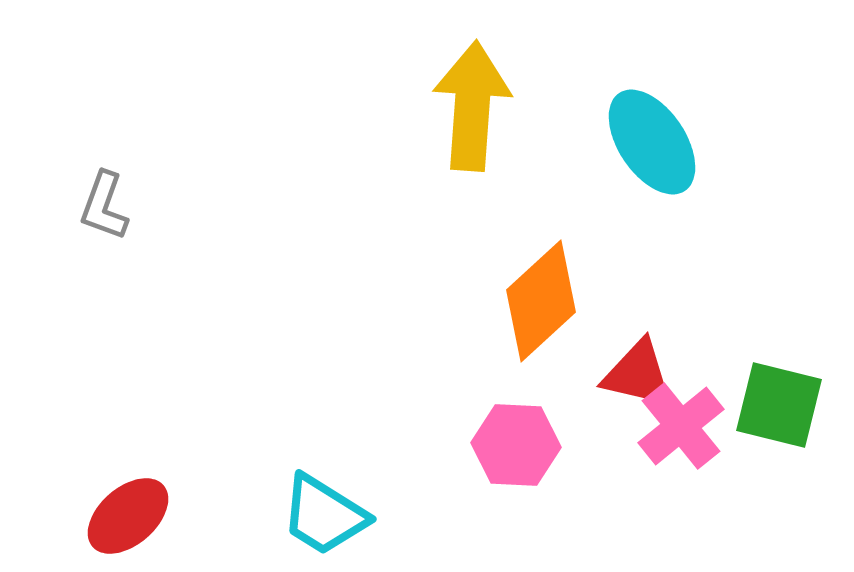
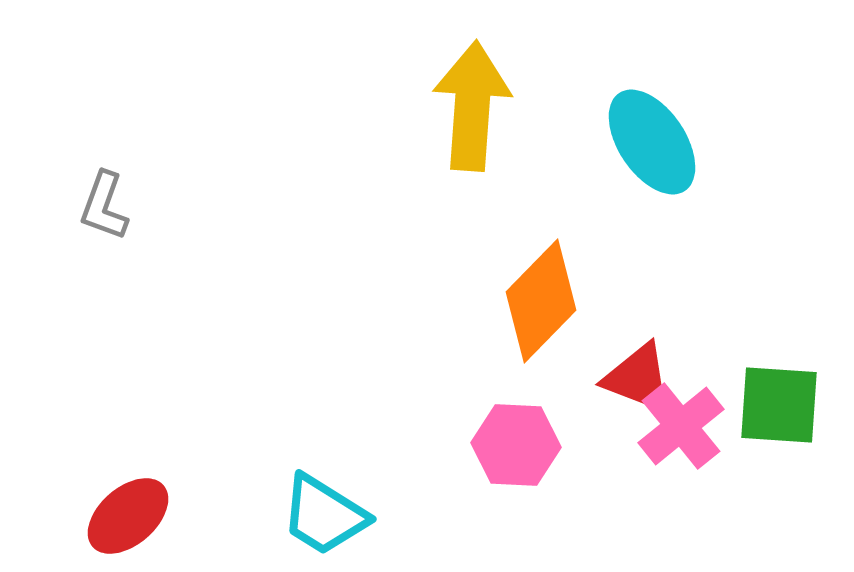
orange diamond: rotated 3 degrees counterclockwise
red triangle: moved 4 px down; rotated 8 degrees clockwise
green square: rotated 10 degrees counterclockwise
